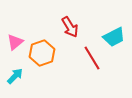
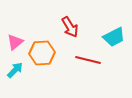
orange hexagon: rotated 15 degrees clockwise
red line: moved 4 px left, 2 px down; rotated 45 degrees counterclockwise
cyan arrow: moved 6 px up
